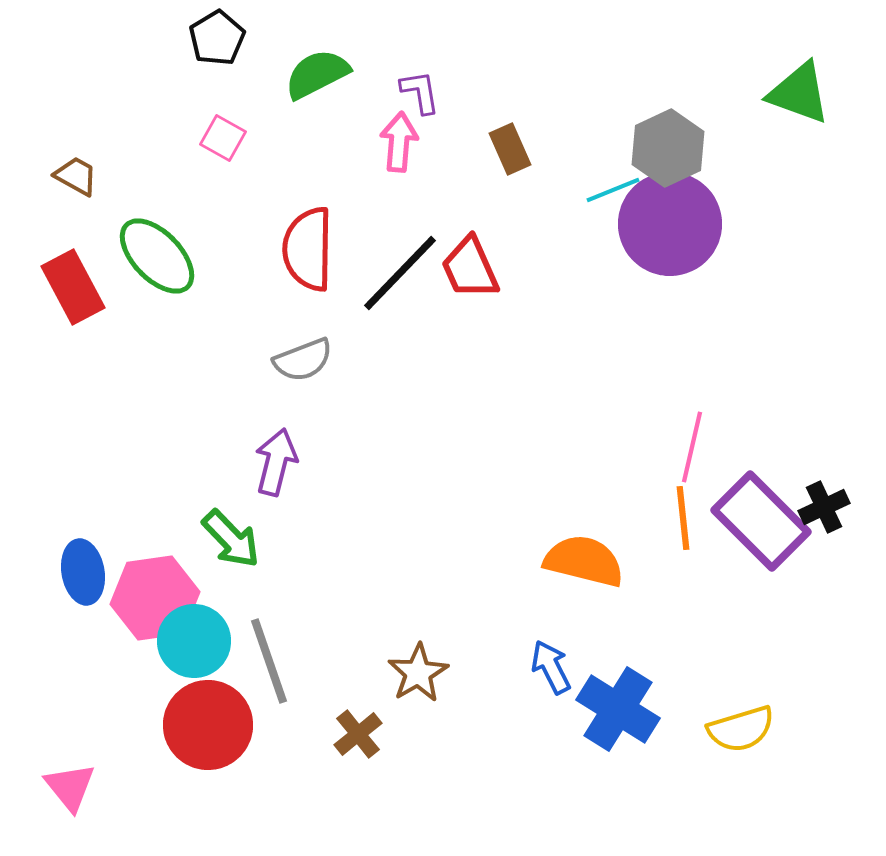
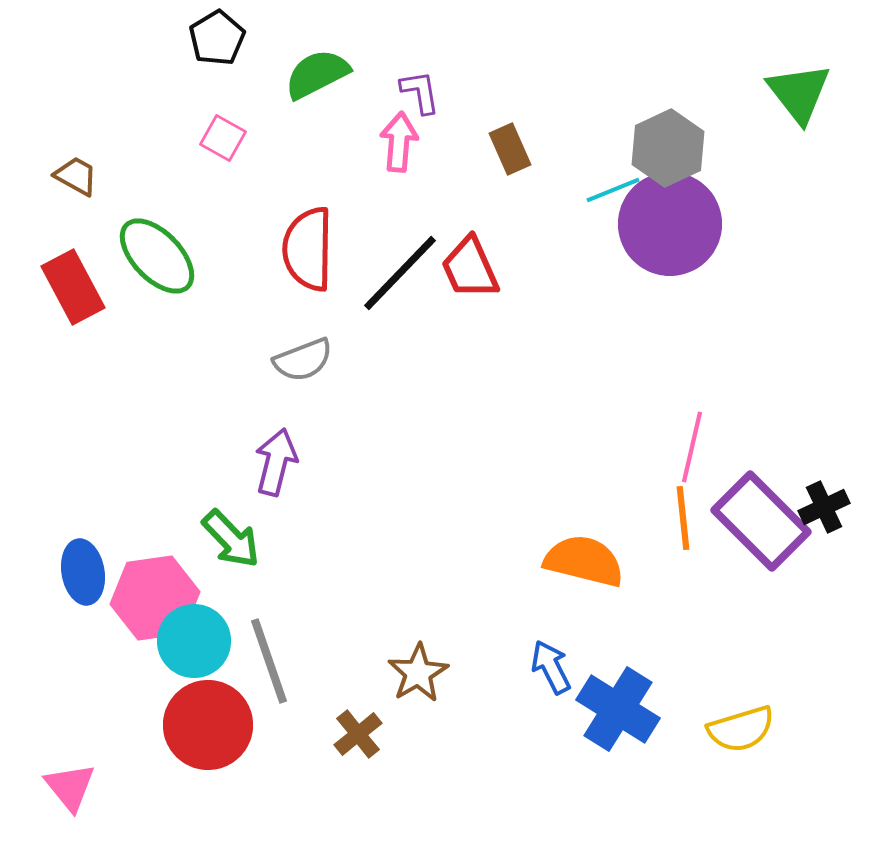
green triangle: rotated 32 degrees clockwise
